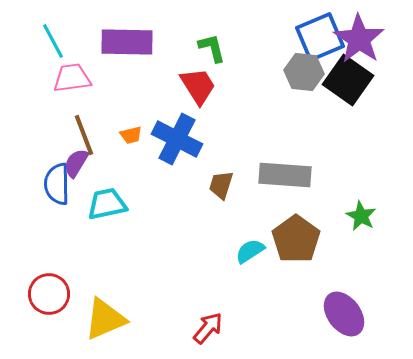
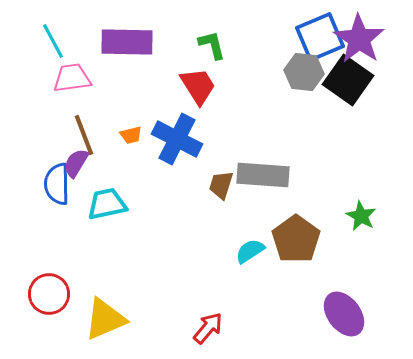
green L-shape: moved 3 px up
gray rectangle: moved 22 px left
